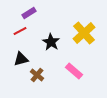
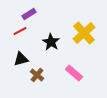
purple rectangle: moved 1 px down
pink rectangle: moved 2 px down
